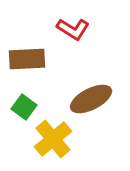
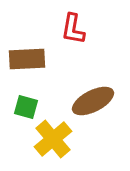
red L-shape: rotated 68 degrees clockwise
brown ellipse: moved 2 px right, 2 px down
green square: moved 2 px right; rotated 20 degrees counterclockwise
